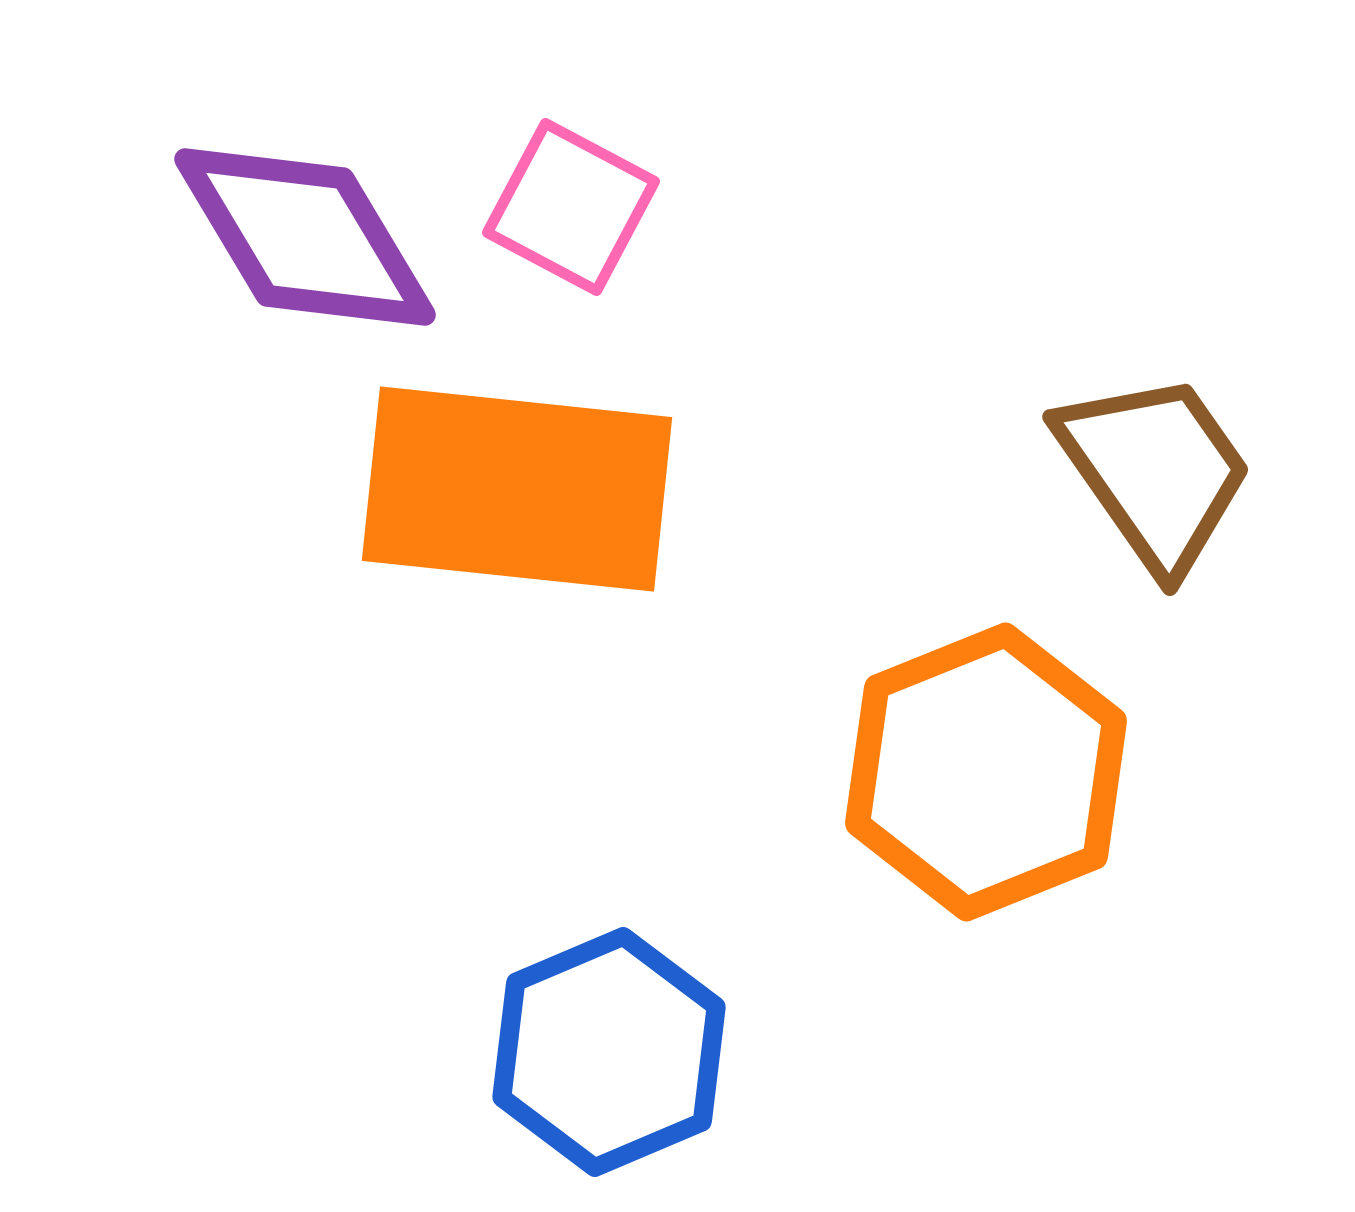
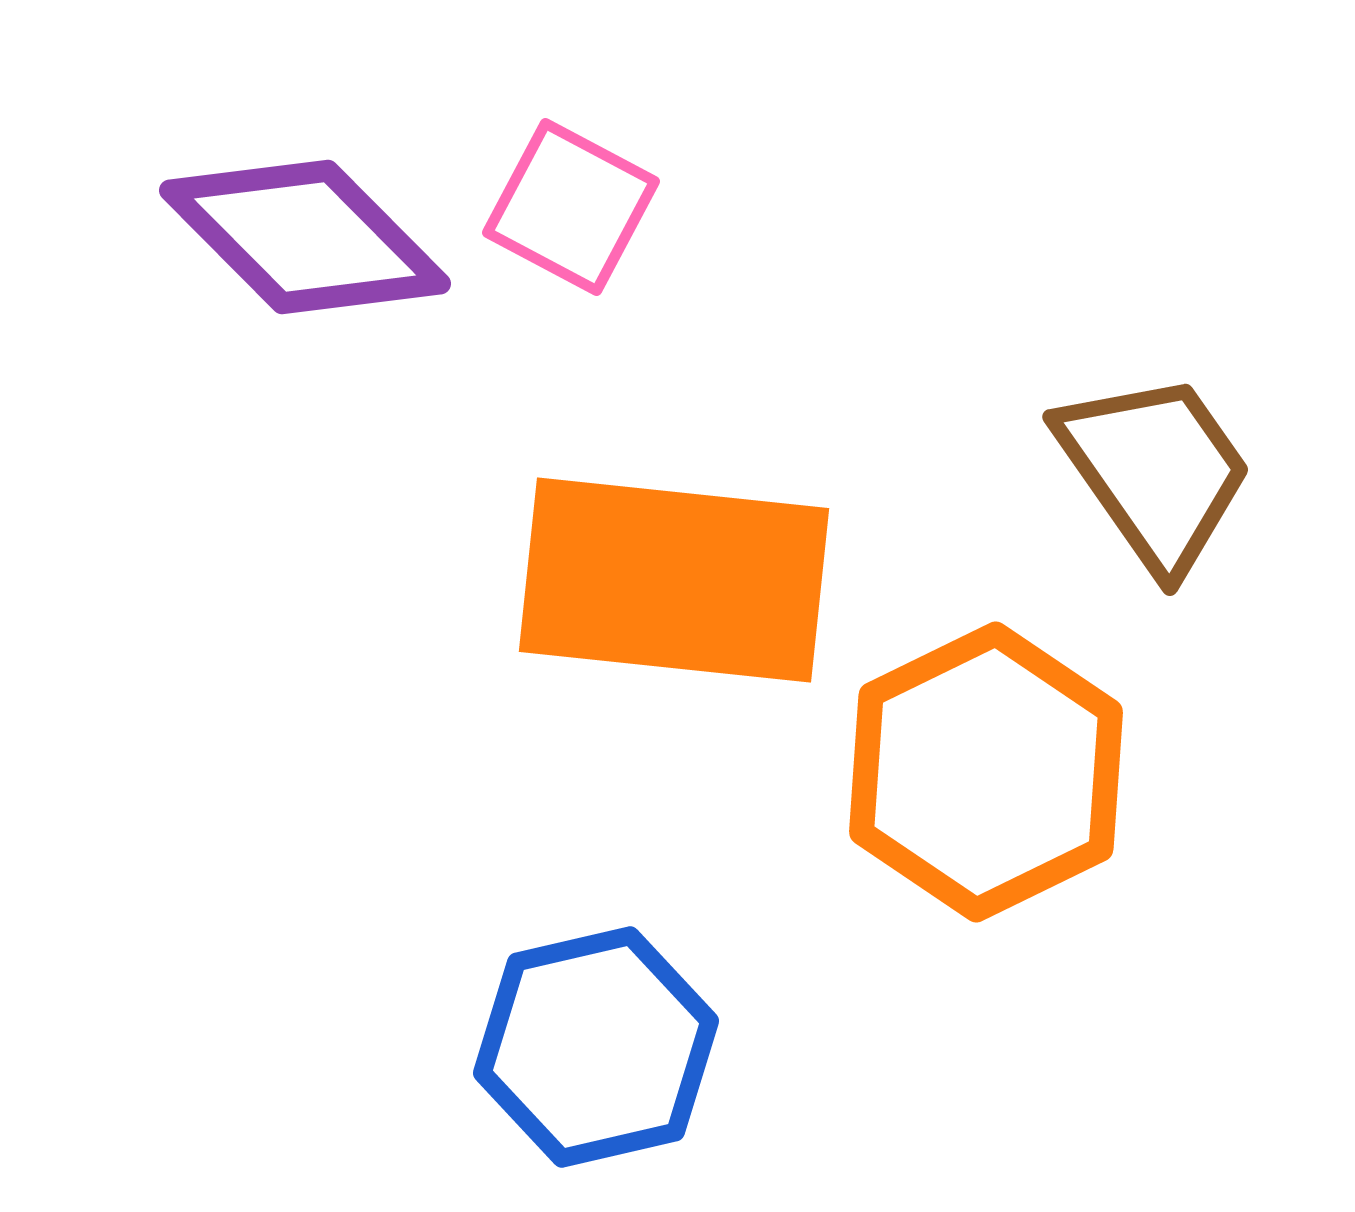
purple diamond: rotated 14 degrees counterclockwise
orange rectangle: moved 157 px right, 91 px down
orange hexagon: rotated 4 degrees counterclockwise
blue hexagon: moved 13 px left, 5 px up; rotated 10 degrees clockwise
